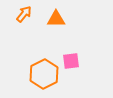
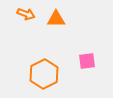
orange arrow: moved 2 px right; rotated 72 degrees clockwise
pink square: moved 16 px right
